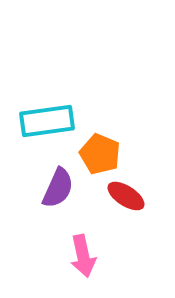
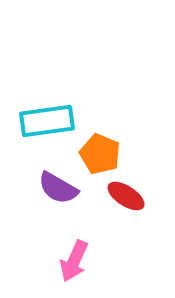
purple semicircle: rotated 96 degrees clockwise
pink arrow: moved 9 px left, 5 px down; rotated 36 degrees clockwise
